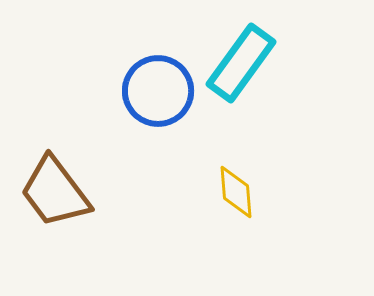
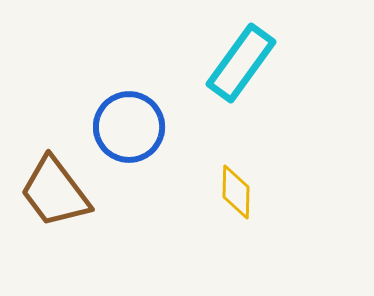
blue circle: moved 29 px left, 36 px down
yellow diamond: rotated 6 degrees clockwise
